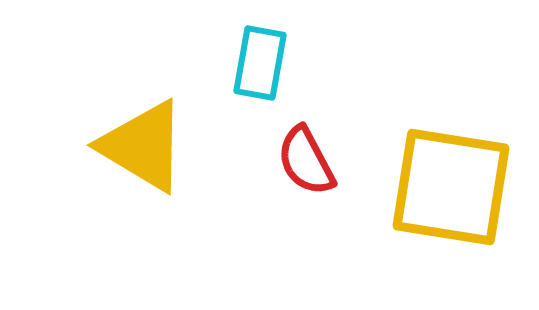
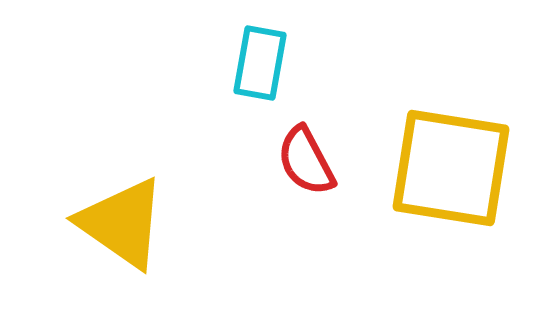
yellow triangle: moved 21 px left, 77 px down; rotated 4 degrees clockwise
yellow square: moved 19 px up
